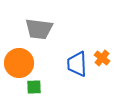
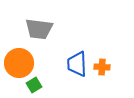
orange cross: moved 9 px down; rotated 35 degrees counterclockwise
green square: moved 2 px up; rotated 28 degrees counterclockwise
